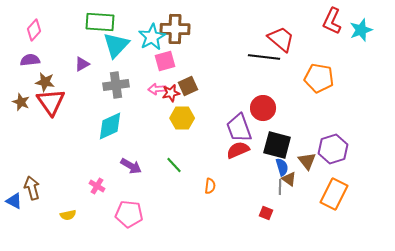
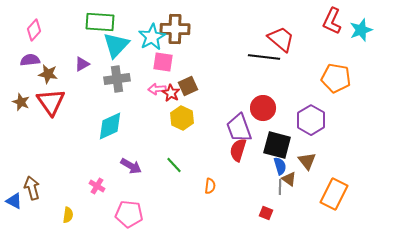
pink square at (165, 61): moved 2 px left, 1 px down; rotated 25 degrees clockwise
orange pentagon at (319, 78): moved 17 px right
brown star at (45, 82): moved 3 px right, 8 px up
gray cross at (116, 85): moved 1 px right, 6 px up
red star at (171, 93): rotated 30 degrees counterclockwise
yellow hexagon at (182, 118): rotated 25 degrees clockwise
purple hexagon at (333, 149): moved 22 px left, 29 px up; rotated 12 degrees counterclockwise
red semicircle at (238, 150): rotated 50 degrees counterclockwise
blue semicircle at (282, 167): moved 2 px left, 1 px up
yellow semicircle at (68, 215): rotated 70 degrees counterclockwise
